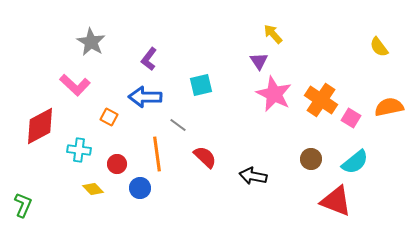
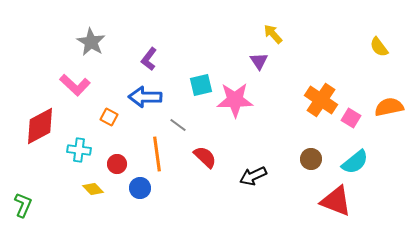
pink star: moved 39 px left, 6 px down; rotated 27 degrees counterclockwise
black arrow: rotated 36 degrees counterclockwise
